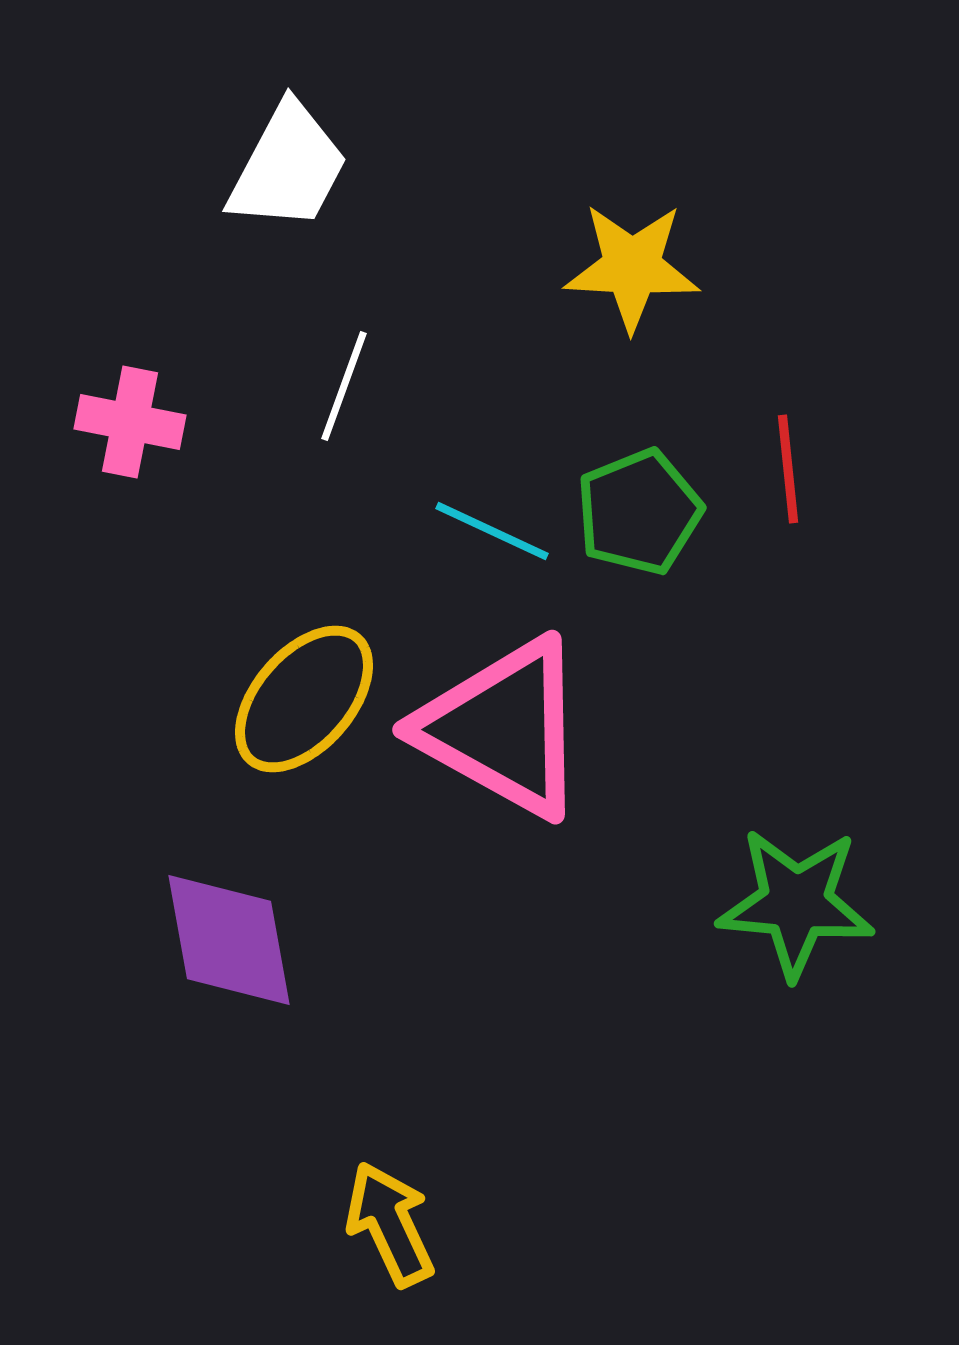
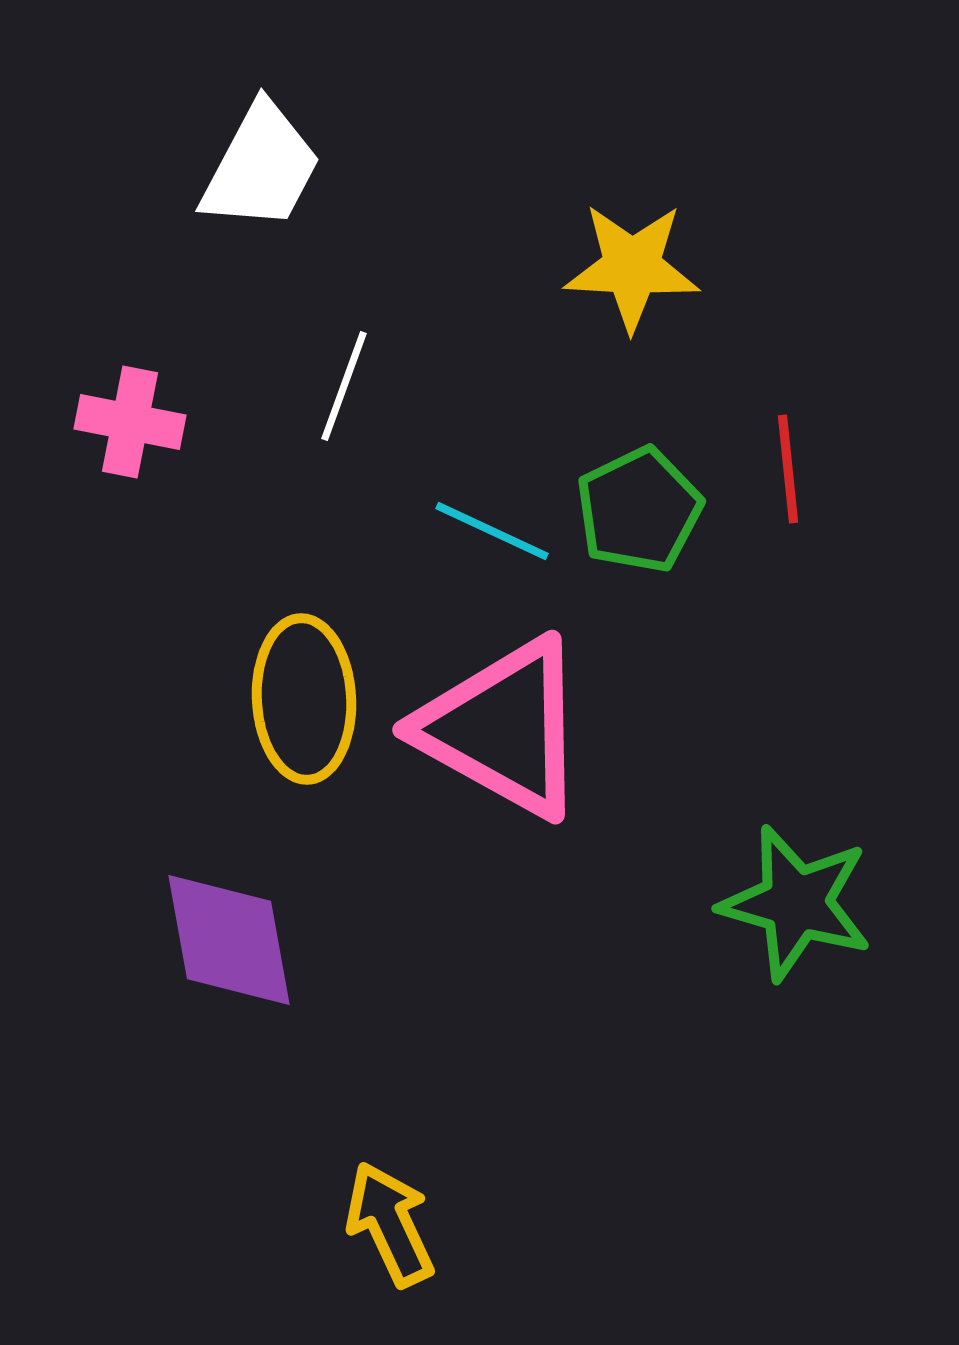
white trapezoid: moved 27 px left
green pentagon: moved 2 px up; rotated 4 degrees counterclockwise
yellow ellipse: rotated 44 degrees counterclockwise
green star: rotated 11 degrees clockwise
